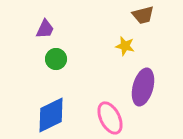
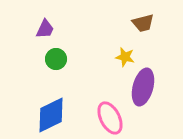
brown trapezoid: moved 8 px down
yellow star: moved 11 px down
